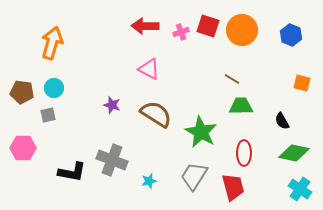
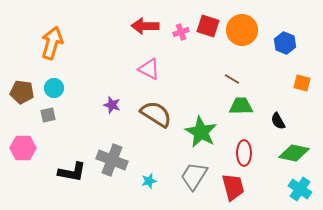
blue hexagon: moved 6 px left, 8 px down
black semicircle: moved 4 px left
